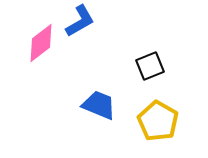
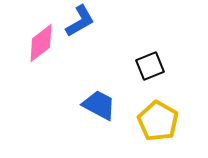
blue trapezoid: rotated 6 degrees clockwise
